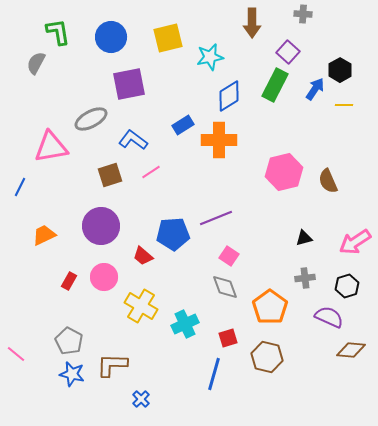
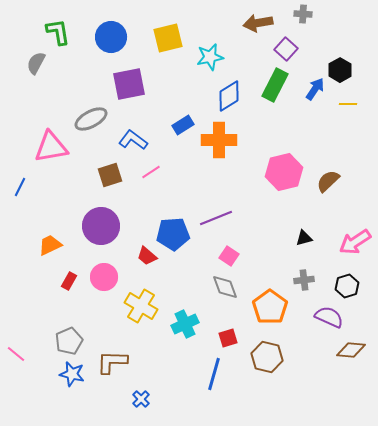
brown arrow at (252, 23): moved 6 px right; rotated 80 degrees clockwise
purple square at (288, 52): moved 2 px left, 3 px up
yellow line at (344, 105): moved 4 px right, 1 px up
brown semicircle at (328, 181): rotated 70 degrees clockwise
orange trapezoid at (44, 235): moved 6 px right, 10 px down
red trapezoid at (143, 256): moved 4 px right
gray cross at (305, 278): moved 1 px left, 2 px down
gray pentagon at (69, 341): rotated 20 degrees clockwise
brown L-shape at (112, 365): moved 3 px up
